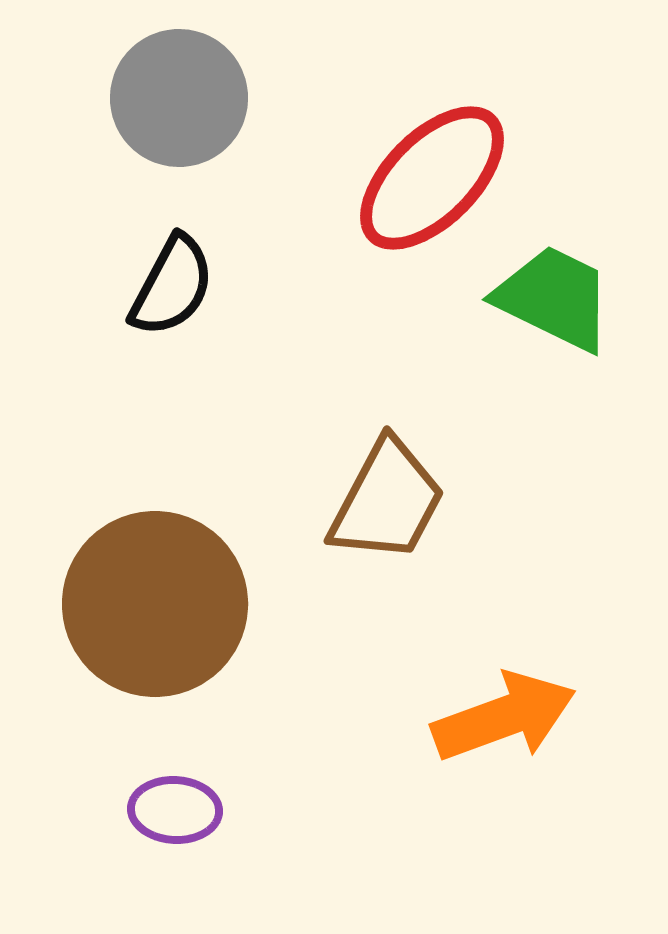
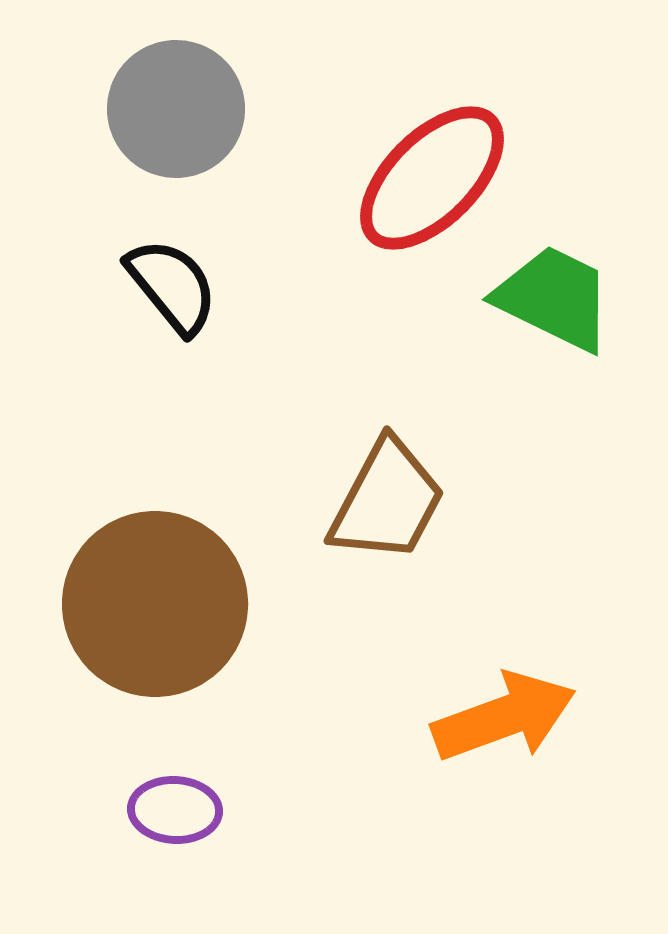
gray circle: moved 3 px left, 11 px down
black semicircle: rotated 67 degrees counterclockwise
